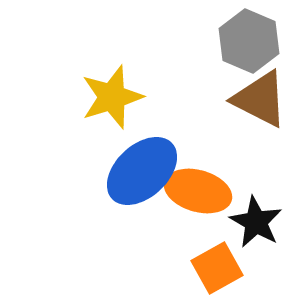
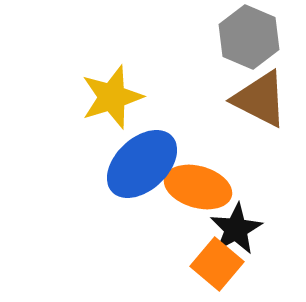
gray hexagon: moved 4 px up
blue ellipse: moved 7 px up
orange ellipse: moved 4 px up
black star: moved 20 px left, 7 px down; rotated 14 degrees clockwise
orange square: moved 4 px up; rotated 21 degrees counterclockwise
